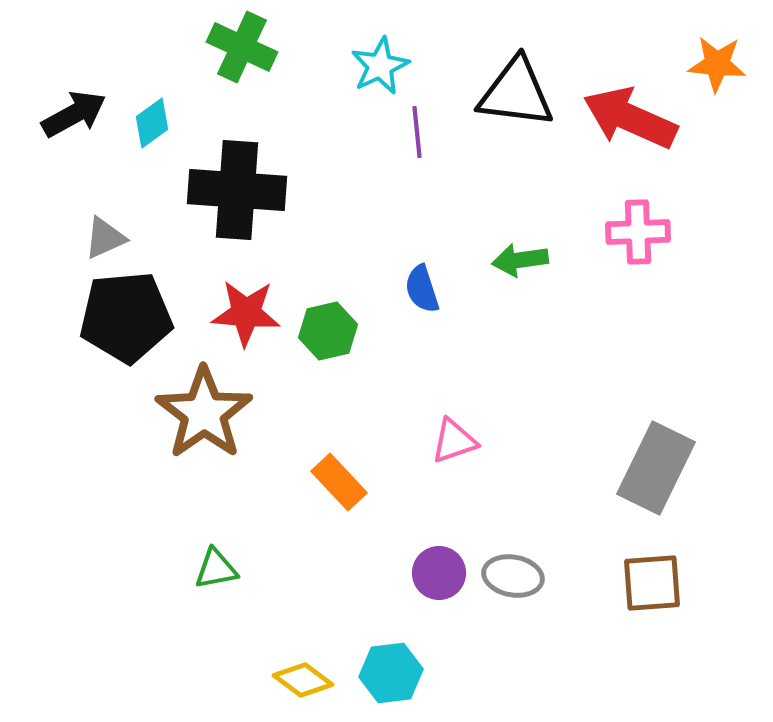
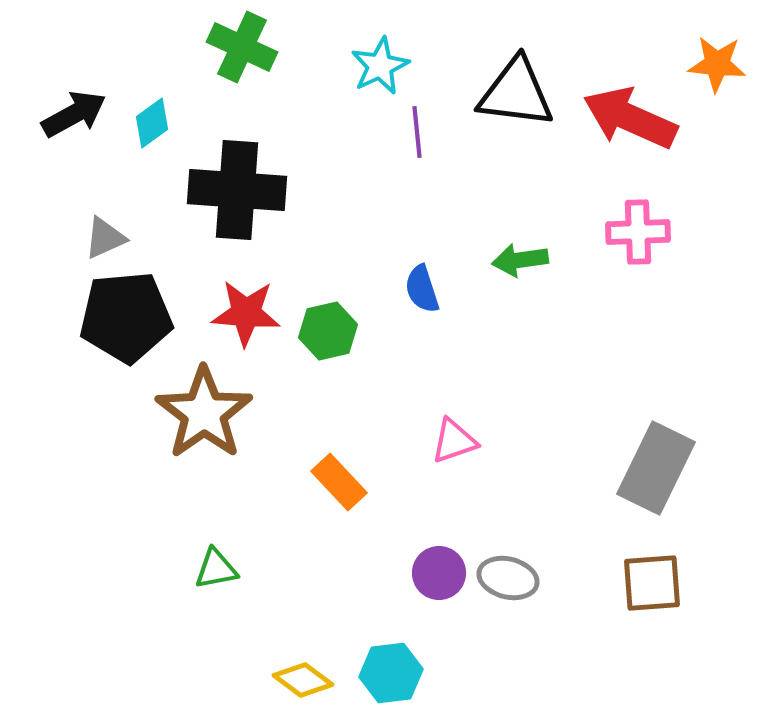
gray ellipse: moved 5 px left, 2 px down; rotated 4 degrees clockwise
